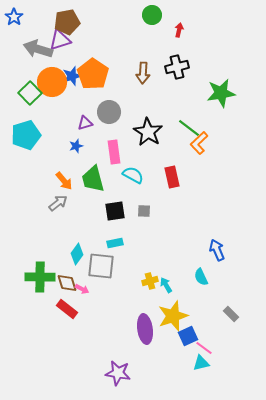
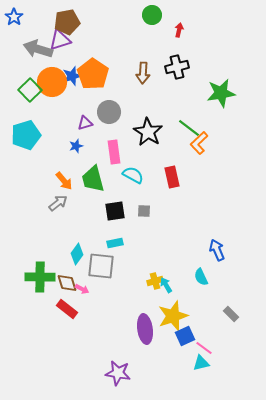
green square at (30, 93): moved 3 px up
yellow cross at (150, 281): moved 5 px right
blue square at (188, 336): moved 3 px left
